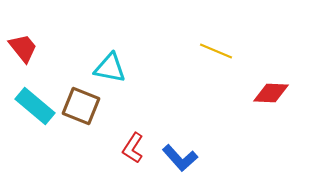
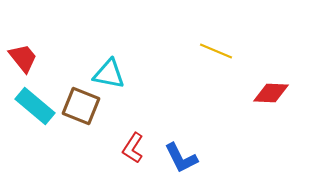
red trapezoid: moved 10 px down
cyan triangle: moved 1 px left, 6 px down
blue L-shape: moved 1 px right; rotated 15 degrees clockwise
